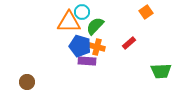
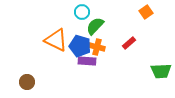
orange triangle: moved 13 px left, 18 px down; rotated 25 degrees clockwise
